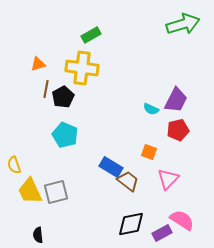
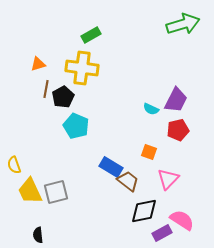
cyan pentagon: moved 11 px right, 9 px up
black diamond: moved 13 px right, 13 px up
